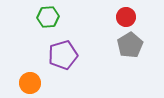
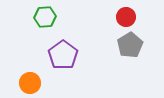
green hexagon: moved 3 px left
purple pentagon: rotated 20 degrees counterclockwise
